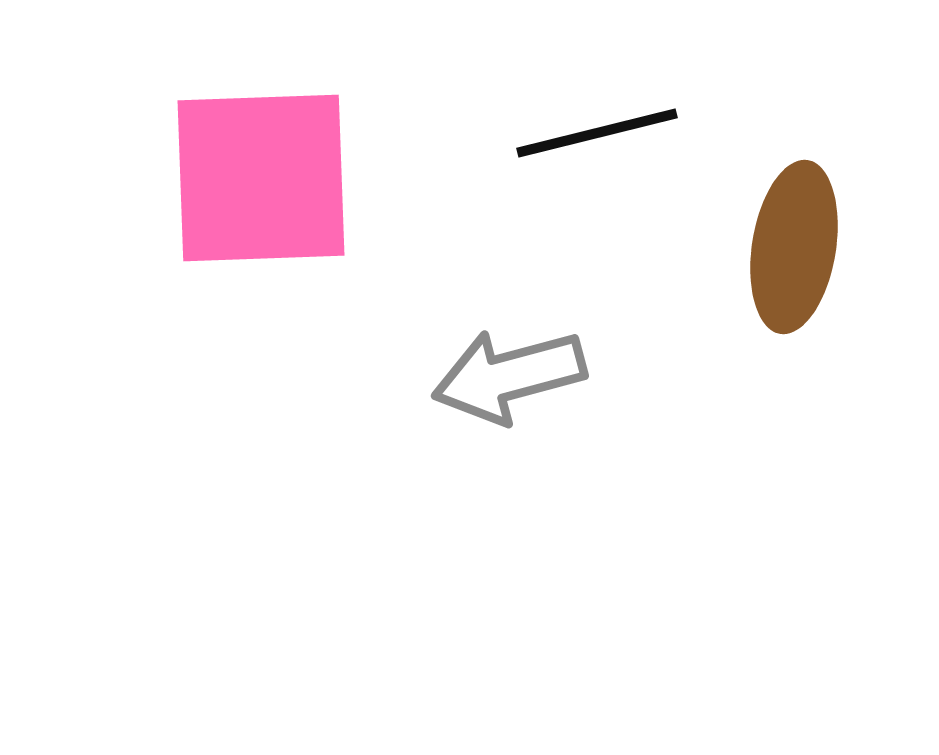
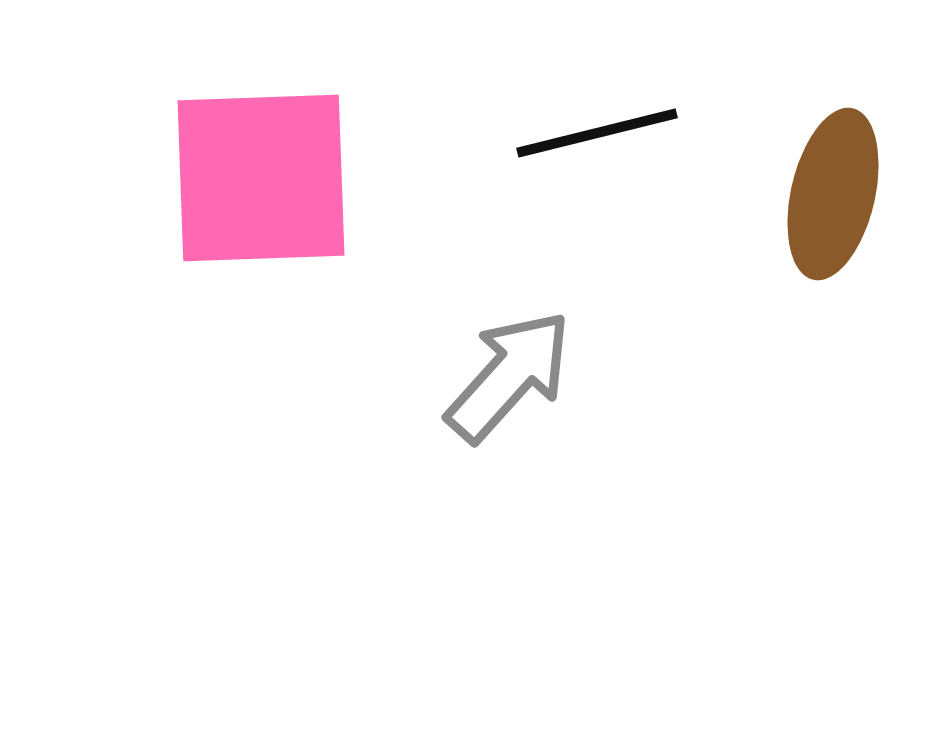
brown ellipse: moved 39 px right, 53 px up; rotated 4 degrees clockwise
gray arrow: rotated 147 degrees clockwise
